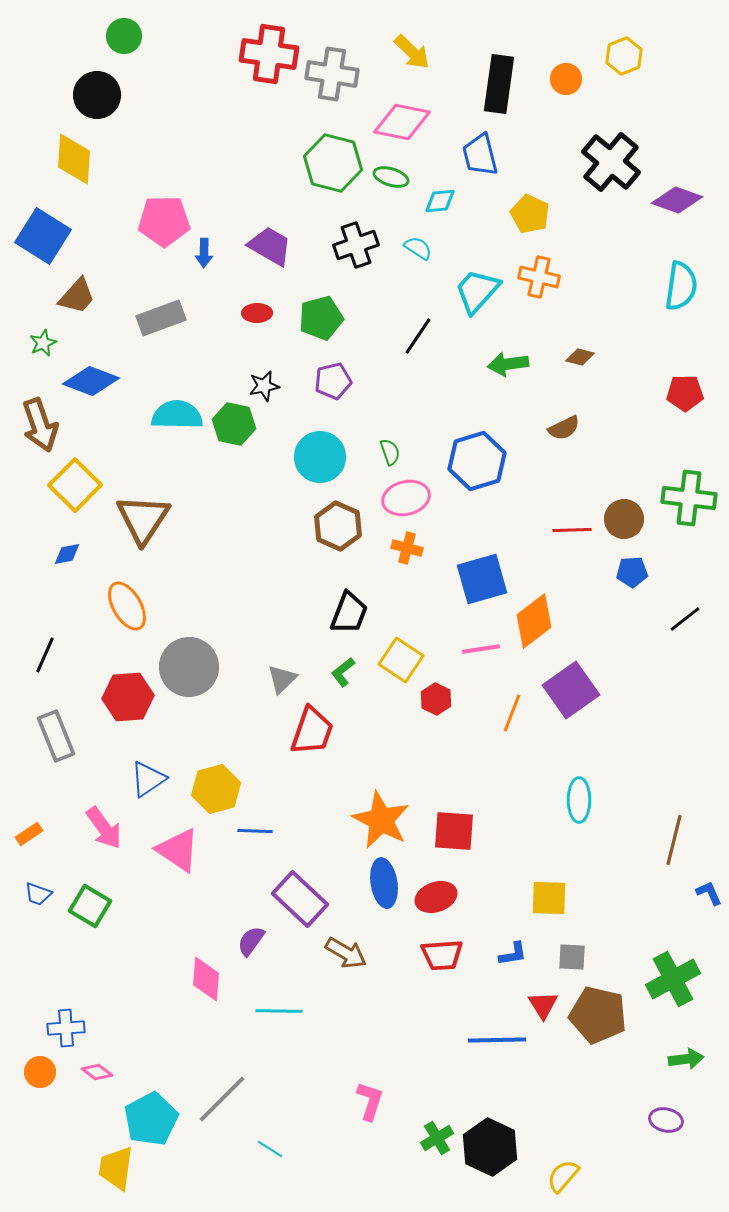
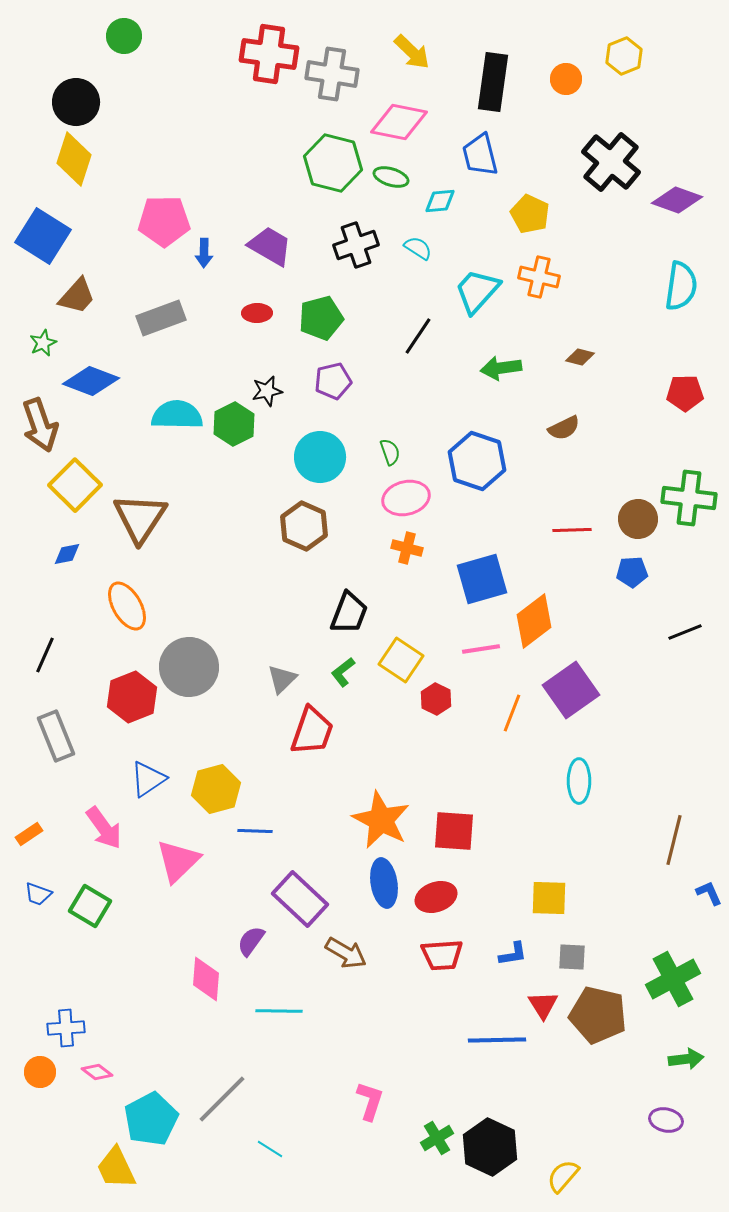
black rectangle at (499, 84): moved 6 px left, 2 px up
black circle at (97, 95): moved 21 px left, 7 px down
pink diamond at (402, 122): moved 3 px left
yellow diamond at (74, 159): rotated 14 degrees clockwise
green arrow at (508, 364): moved 7 px left, 4 px down
black star at (264, 386): moved 3 px right, 5 px down
green hexagon at (234, 424): rotated 21 degrees clockwise
blue hexagon at (477, 461): rotated 24 degrees counterclockwise
brown triangle at (143, 519): moved 3 px left, 1 px up
brown circle at (624, 519): moved 14 px right
brown hexagon at (338, 526): moved 34 px left
black line at (685, 619): moved 13 px down; rotated 16 degrees clockwise
red hexagon at (128, 697): moved 4 px right; rotated 18 degrees counterclockwise
cyan ellipse at (579, 800): moved 19 px up
pink triangle at (178, 850): moved 11 px down; rotated 42 degrees clockwise
yellow trapezoid at (116, 1168): rotated 33 degrees counterclockwise
